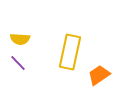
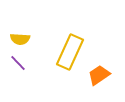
yellow rectangle: rotated 12 degrees clockwise
